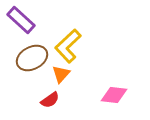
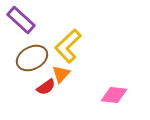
red semicircle: moved 4 px left, 13 px up
